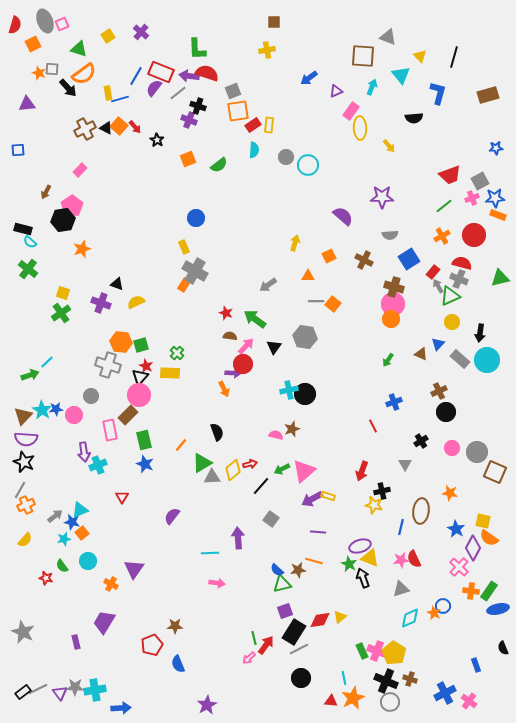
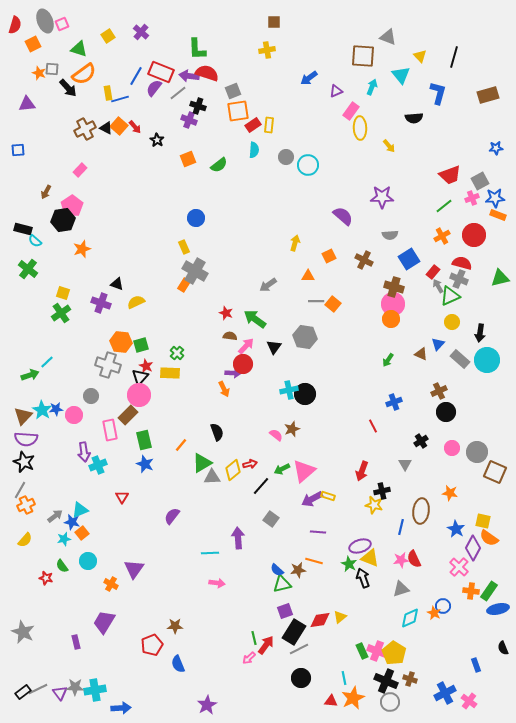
cyan semicircle at (30, 242): moved 5 px right, 1 px up
pink semicircle at (276, 435): rotated 24 degrees clockwise
